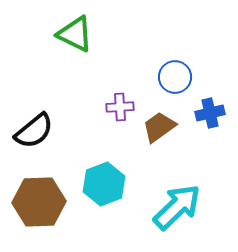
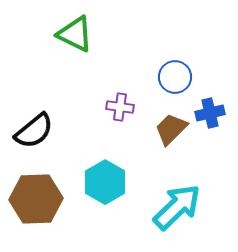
purple cross: rotated 12 degrees clockwise
brown trapezoid: moved 12 px right, 2 px down; rotated 9 degrees counterclockwise
cyan hexagon: moved 1 px right, 2 px up; rotated 9 degrees counterclockwise
brown hexagon: moved 3 px left, 3 px up
